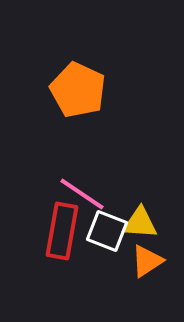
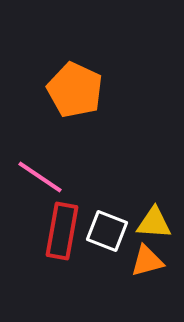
orange pentagon: moved 3 px left
pink line: moved 42 px left, 17 px up
yellow triangle: moved 14 px right
orange triangle: rotated 18 degrees clockwise
